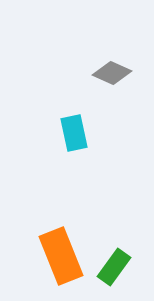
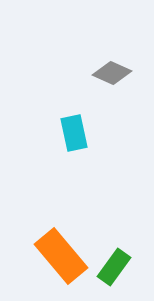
orange rectangle: rotated 18 degrees counterclockwise
